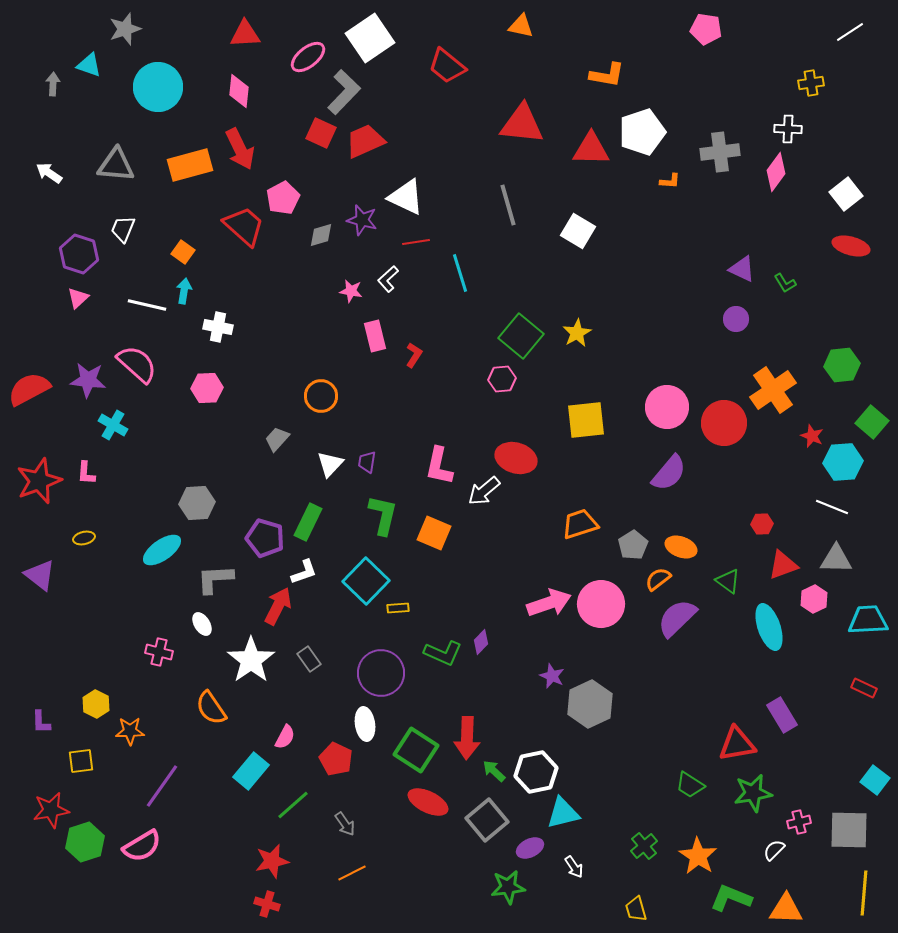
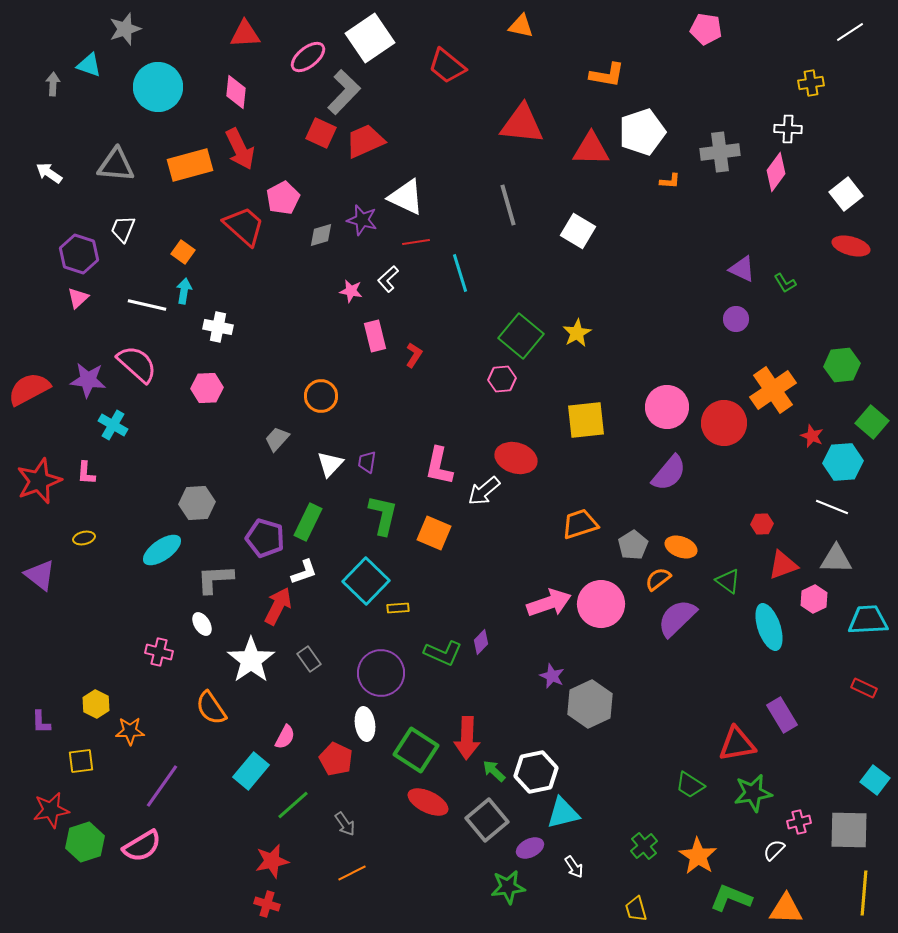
pink diamond at (239, 91): moved 3 px left, 1 px down
